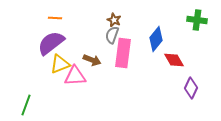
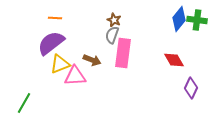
blue diamond: moved 23 px right, 20 px up
green line: moved 2 px left, 2 px up; rotated 10 degrees clockwise
